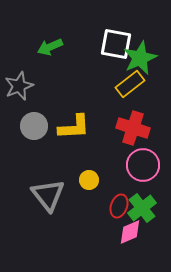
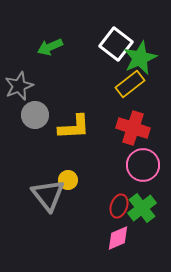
white square: rotated 28 degrees clockwise
gray circle: moved 1 px right, 11 px up
yellow circle: moved 21 px left
pink diamond: moved 12 px left, 6 px down
